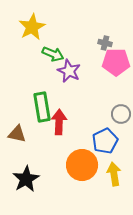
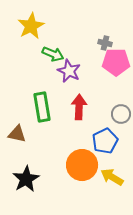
yellow star: moved 1 px left, 1 px up
red arrow: moved 20 px right, 15 px up
yellow arrow: moved 2 px left, 3 px down; rotated 50 degrees counterclockwise
